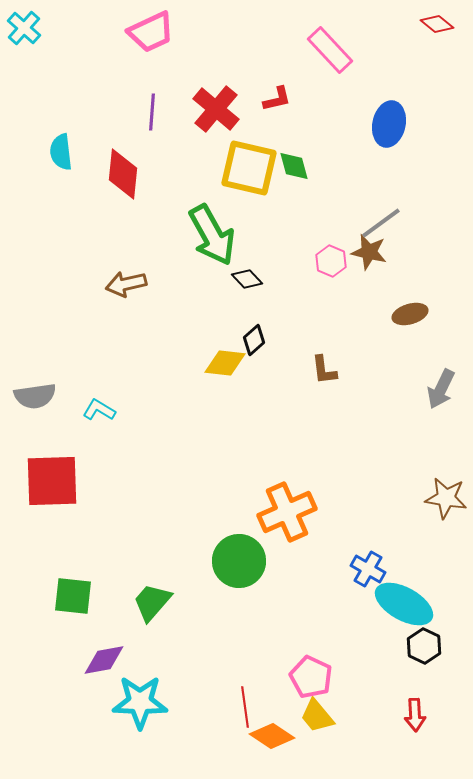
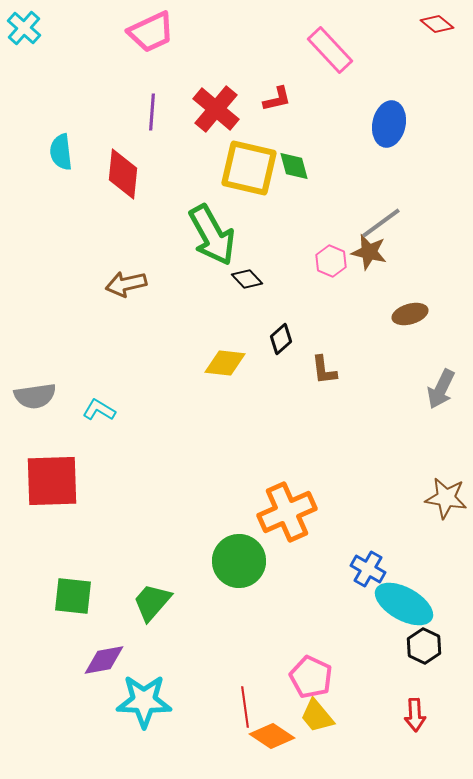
black diamond at (254, 340): moved 27 px right, 1 px up
cyan star at (140, 702): moved 4 px right, 1 px up
